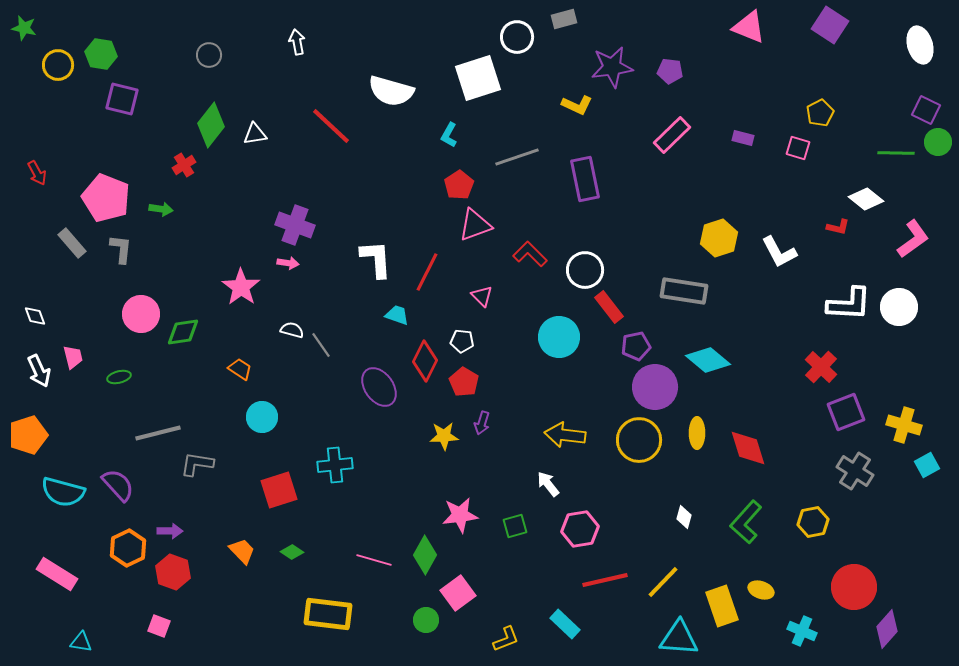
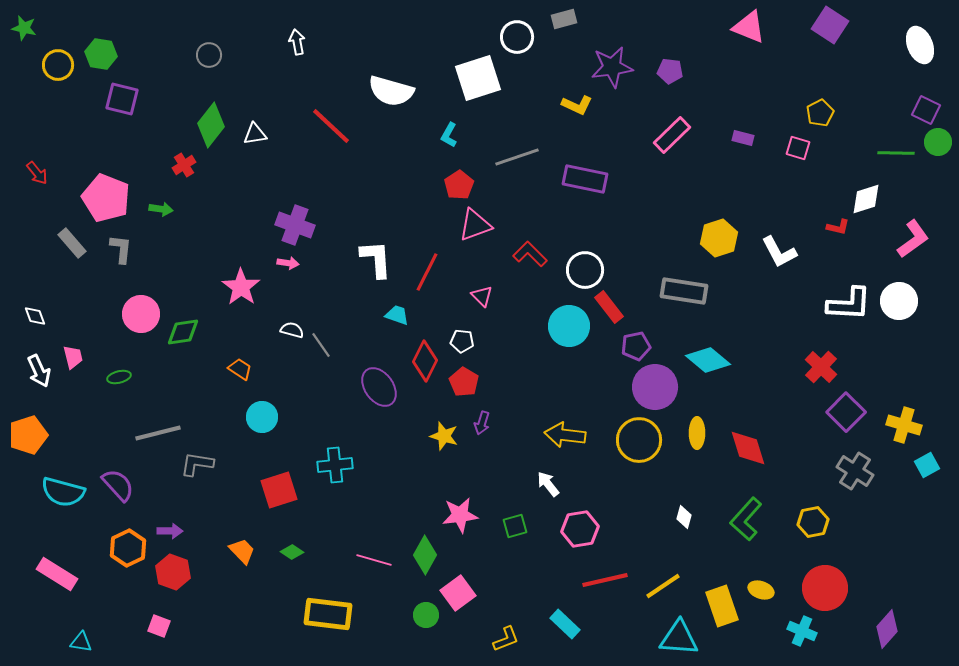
white ellipse at (920, 45): rotated 6 degrees counterclockwise
red arrow at (37, 173): rotated 10 degrees counterclockwise
purple rectangle at (585, 179): rotated 66 degrees counterclockwise
white diamond at (866, 199): rotated 56 degrees counterclockwise
white circle at (899, 307): moved 6 px up
cyan circle at (559, 337): moved 10 px right, 11 px up
purple square at (846, 412): rotated 24 degrees counterclockwise
yellow star at (444, 436): rotated 20 degrees clockwise
green L-shape at (746, 522): moved 3 px up
yellow line at (663, 582): moved 4 px down; rotated 12 degrees clockwise
red circle at (854, 587): moved 29 px left, 1 px down
green circle at (426, 620): moved 5 px up
